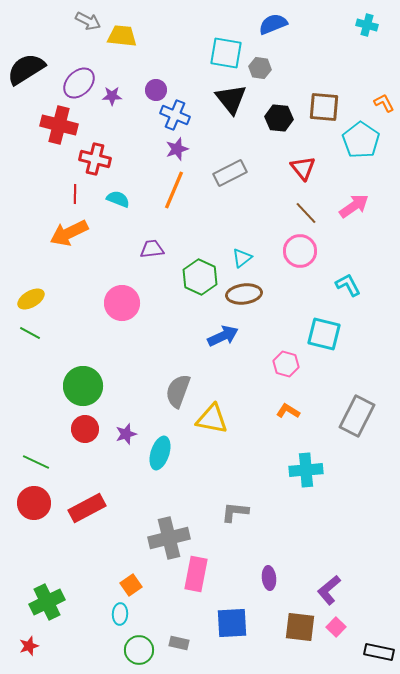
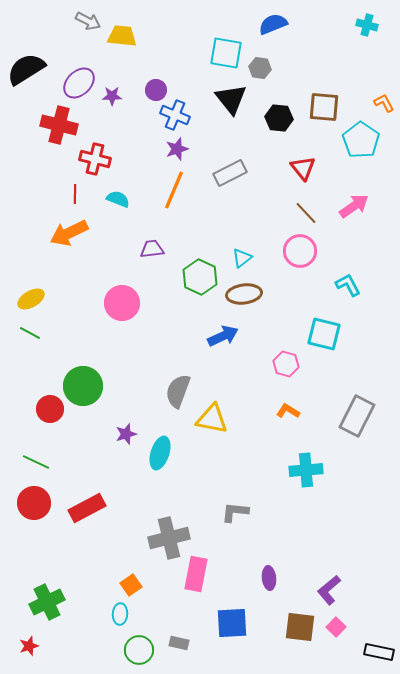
red circle at (85, 429): moved 35 px left, 20 px up
